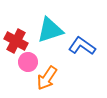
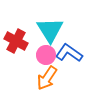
cyan triangle: rotated 44 degrees counterclockwise
blue L-shape: moved 13 px left, 7 px down
pink circle: moved 18 px right, 7 px up
